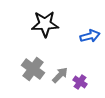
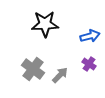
purple cross: moved 9 px right, 18 px up
